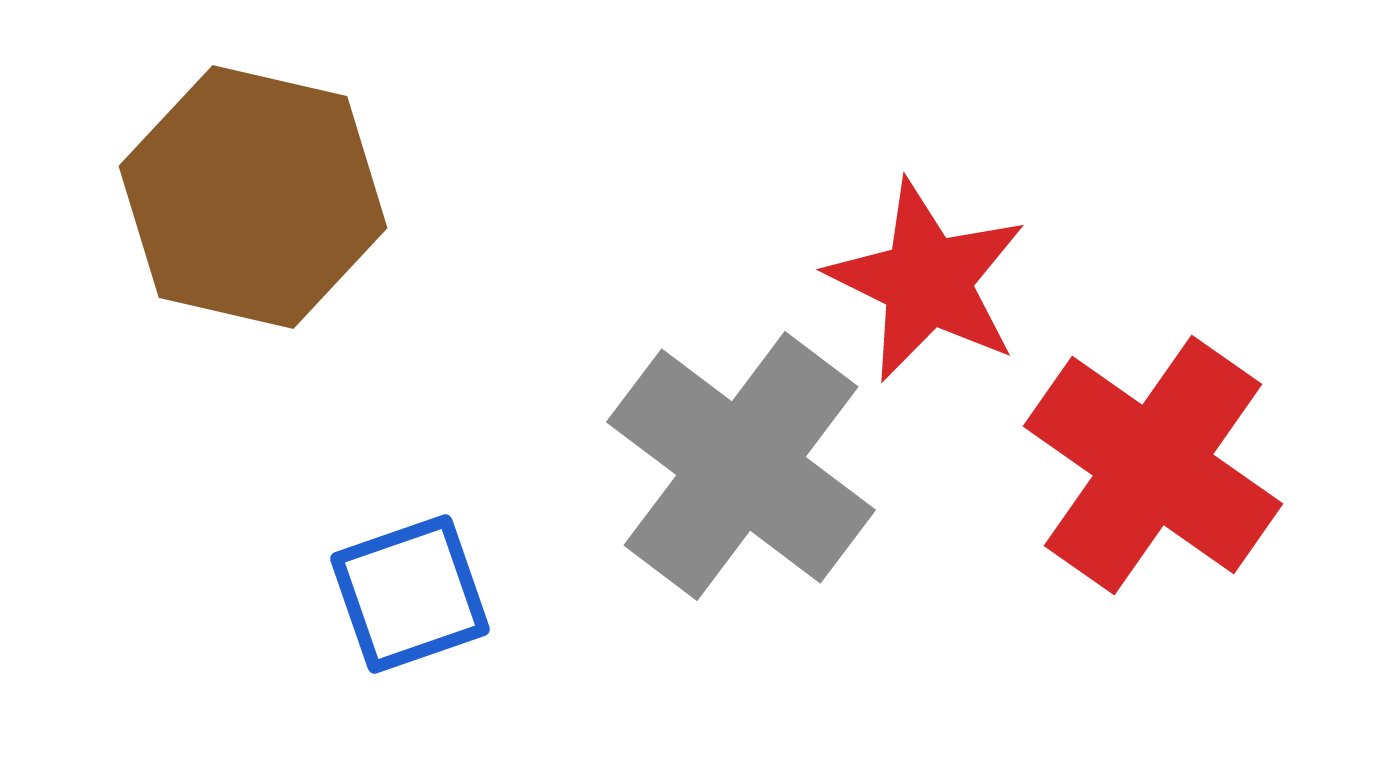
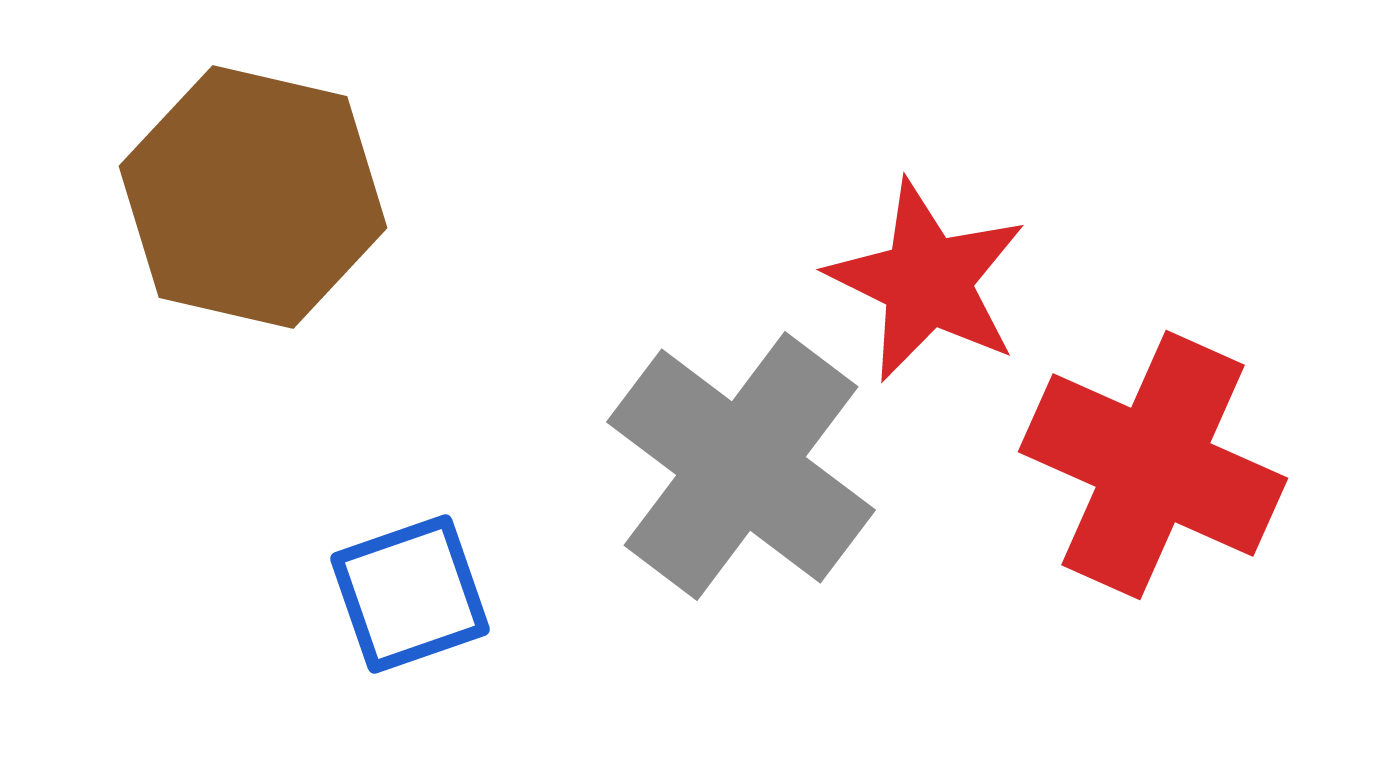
red cross: rotated 11 degrees counterclockwise
